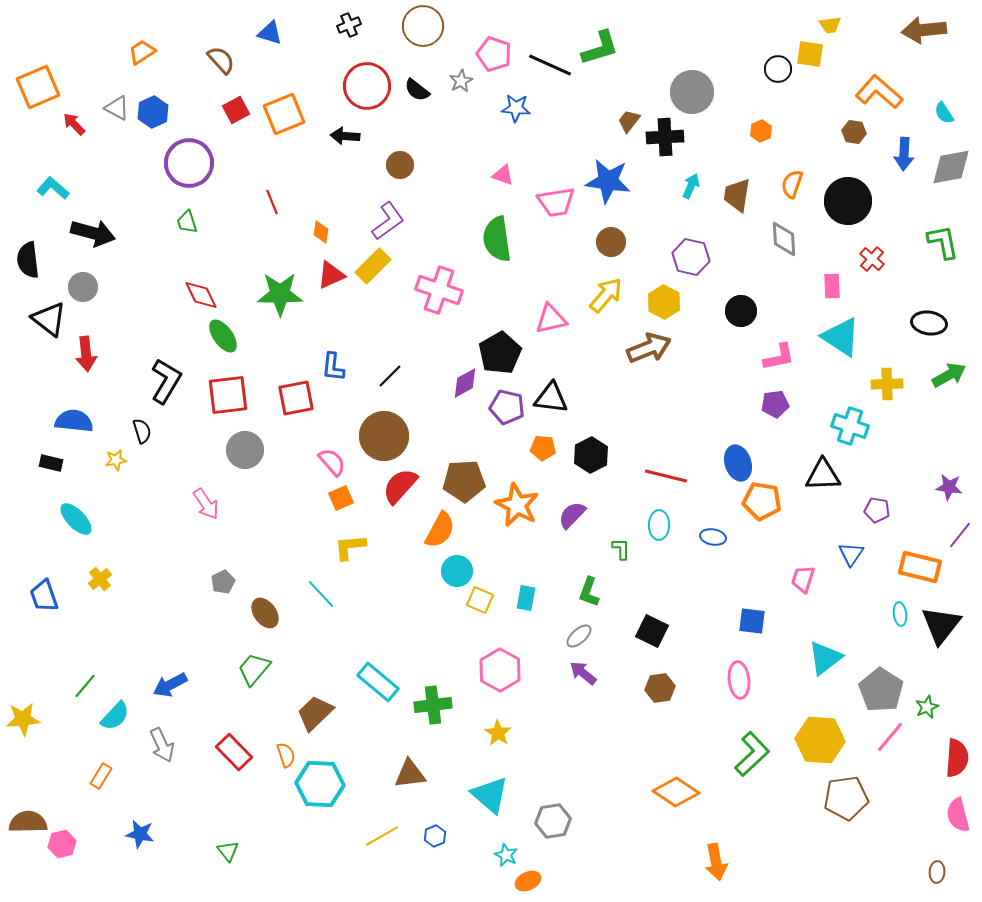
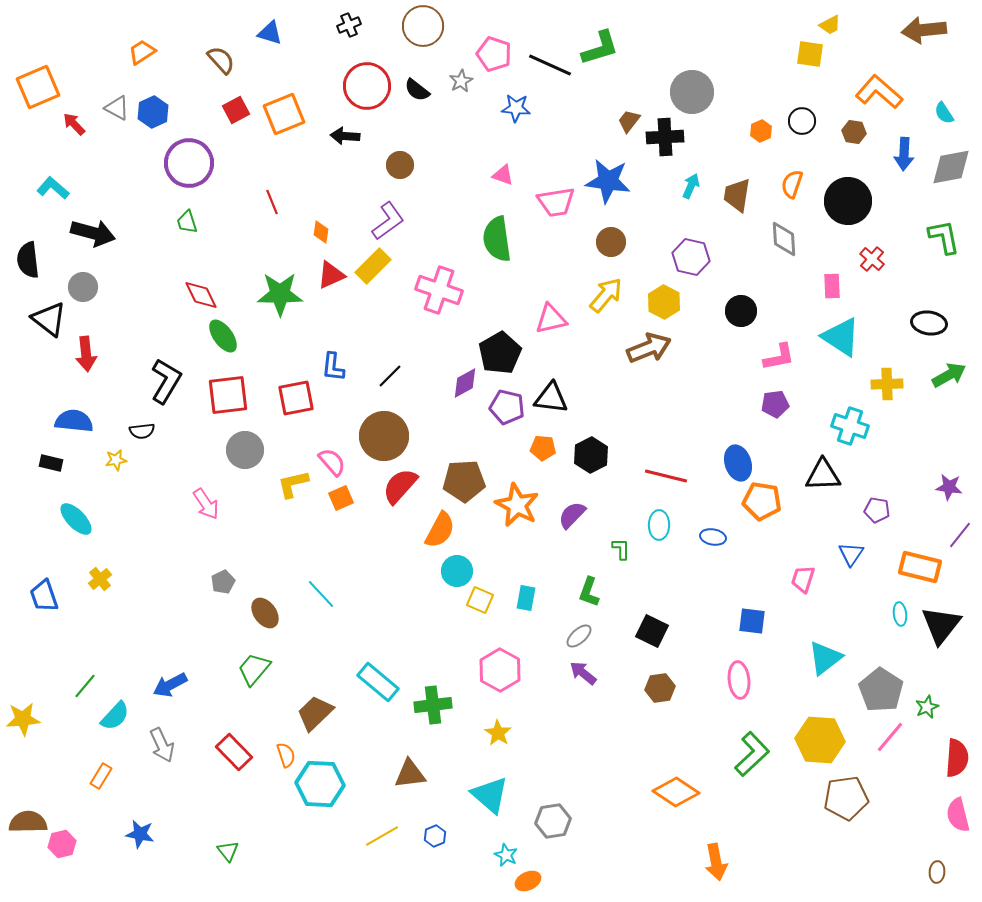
yellow trapezoid at (830, 25): rotated 20 degrees counterclockwise
black circle at (778, 69): moved 24 px right, 52 px down
green L-shape at (943, 242): moved 1 px right, 5 px up
black semicircle at (142, 431): rotated 100 degrees clockwise
yellow L-shape at (350, 547): moved 57 px left, 63 px up; rotated 8 degrees counterclockwise
